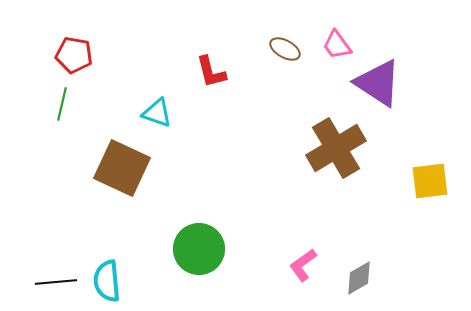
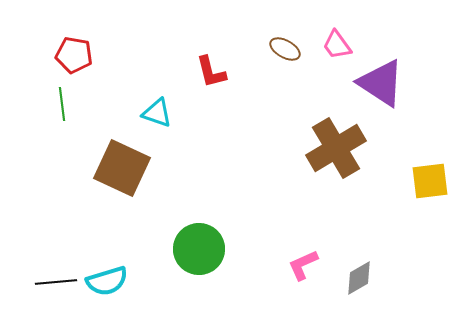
purple triangle: moved 3 px right
green line: rotated 20 degrees counterclockwise
pink L-shape: rotated 12 degrees clockwise
cyan semicircle: rotated 102 degrees counterclockwise
